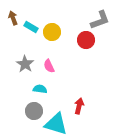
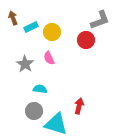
cyan rectangle: rotated 56 degrees counterclockwise
pink semicircle: moved 8 px up
